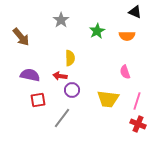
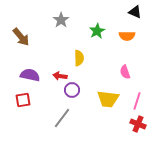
yellow semicircle: moved 9 px right
red square: moved 15 px left
